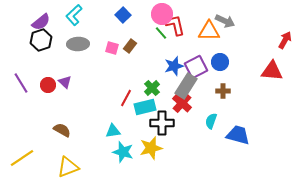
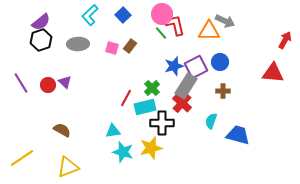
cyan L-shape: moved 16 px right
red triangle: moved 1 px right, 2 px down
